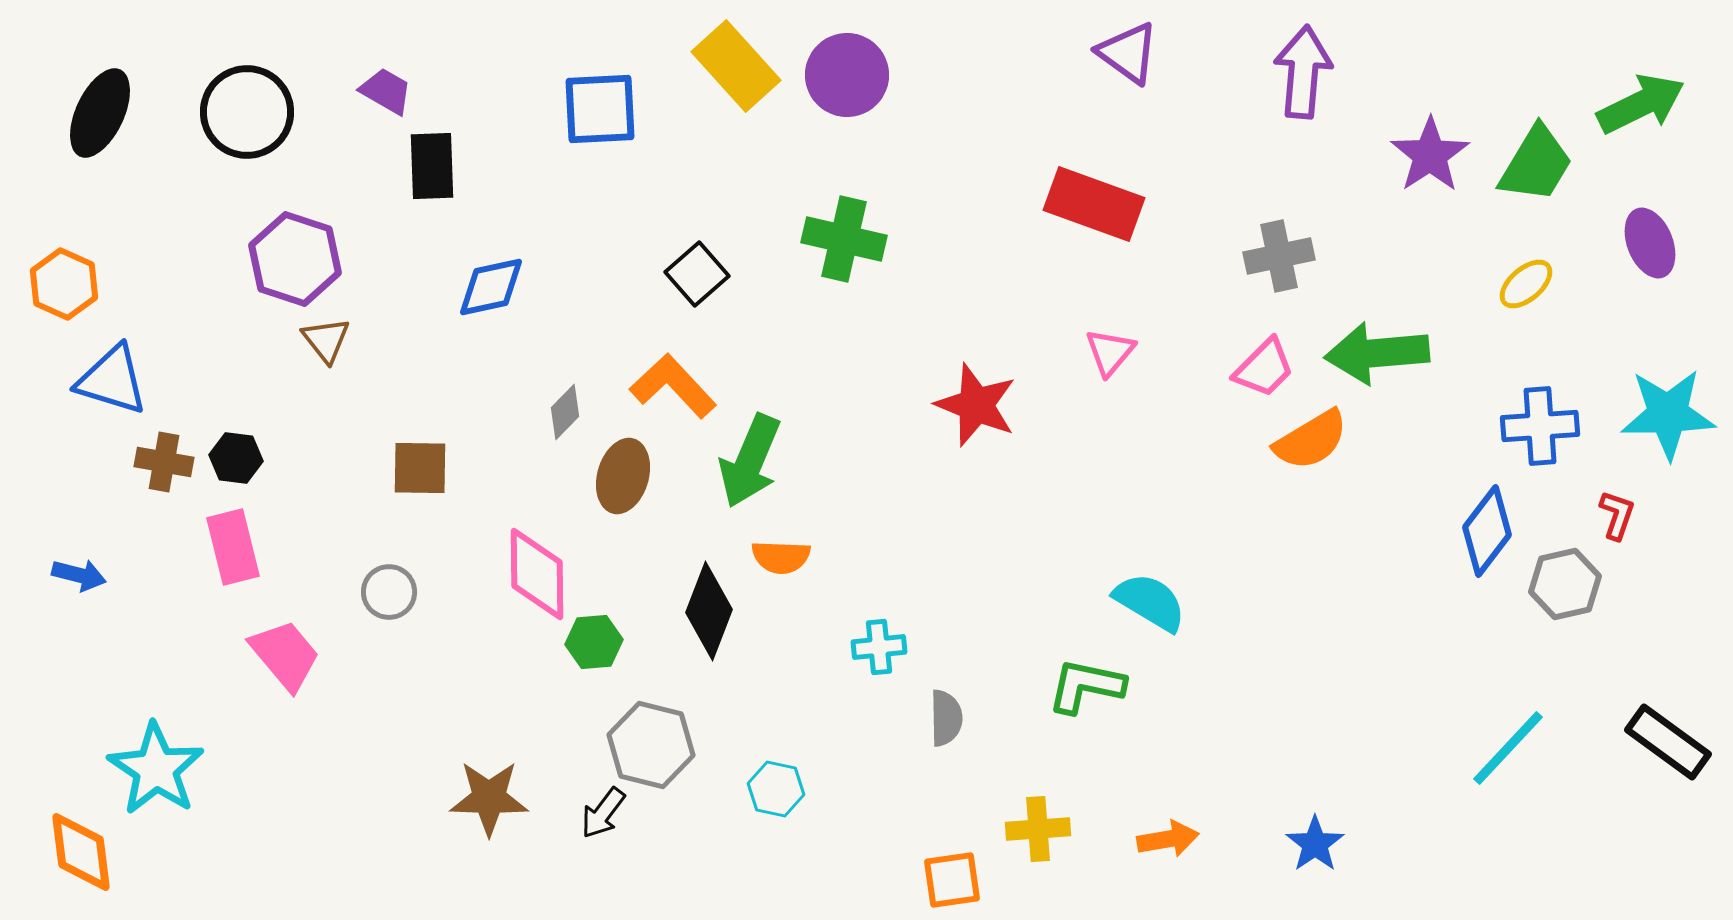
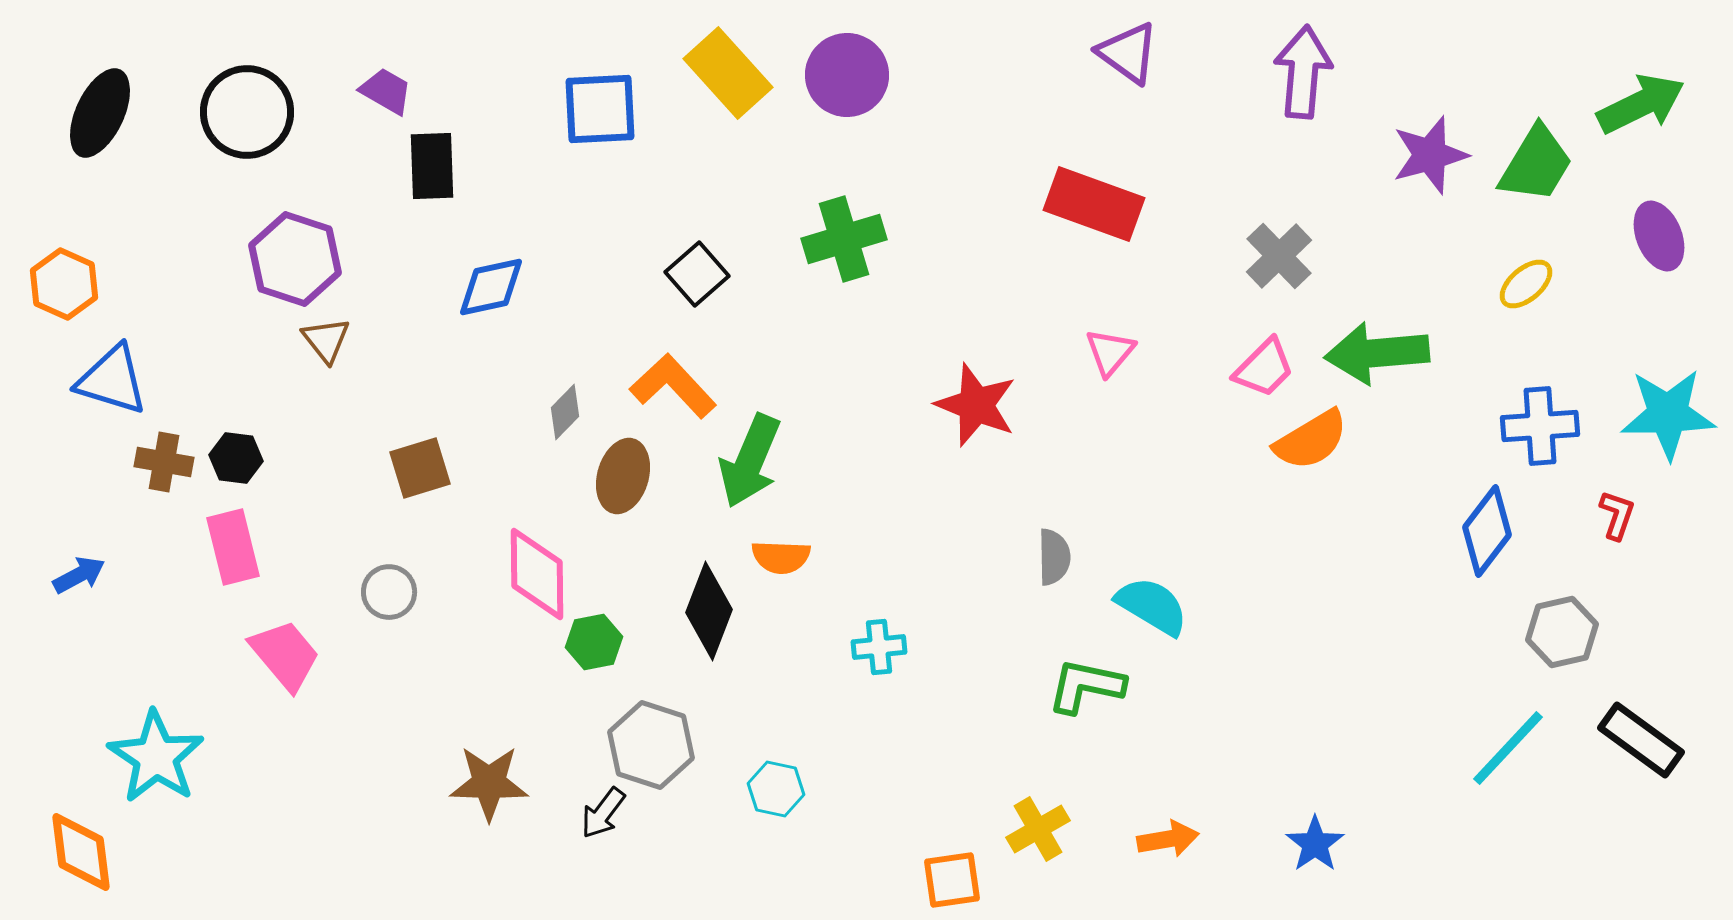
yellow rectangle at (736, 66): moved 8 px left, 7 px down
purple star at (1430, 155): rotated 18 degrees clockwise
green cross at (844, 239): rotated 30 degrees counterclockwise
purple ellipse at (1650, 243): moved 9 px right, 7 px up
gray cross at (1279, 256): rotated 32 degrees counterclockwise
brown square at (420, 468): rotated 18 degrees counterclockwise
blue arrow at (79, 575): rotated 42 degrees counterclockwise
gray hexagon at (1565, 584): moved 3 px left, 48 px down
cyan semicircle at (1150, 602): moved 2 px right, 4 px down
green hexagon at (594, 642): rotated 6 degrees counterclockwise
gray semicircle at (946, 718): moved 108 px right, 161 px up
black rectangle at (1668, 742): moved 27 px left, 2 px up
gray hexagon at (651, 745): rotated 4 degrees clockwise
cyan star at (156, 769): moved 12 px up
brown star at (489, 798): moved 15 px up
yellow cross at (1038, 829): rotated 26 degrees counterclockwise
